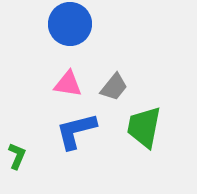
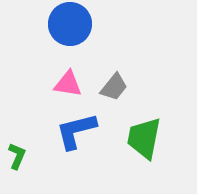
green trapezoid: moved 11 px down
